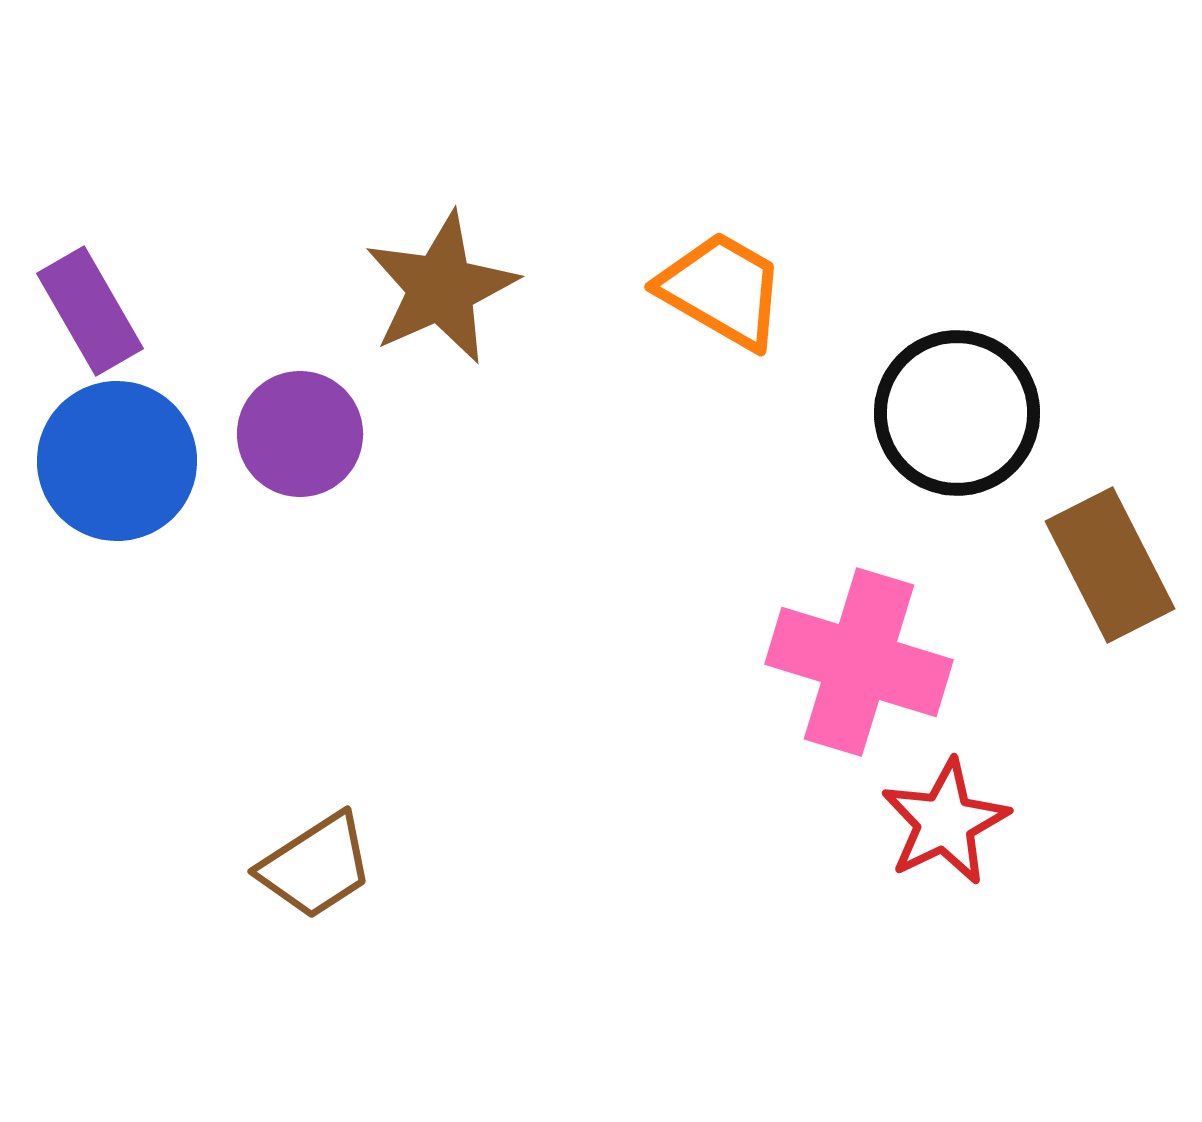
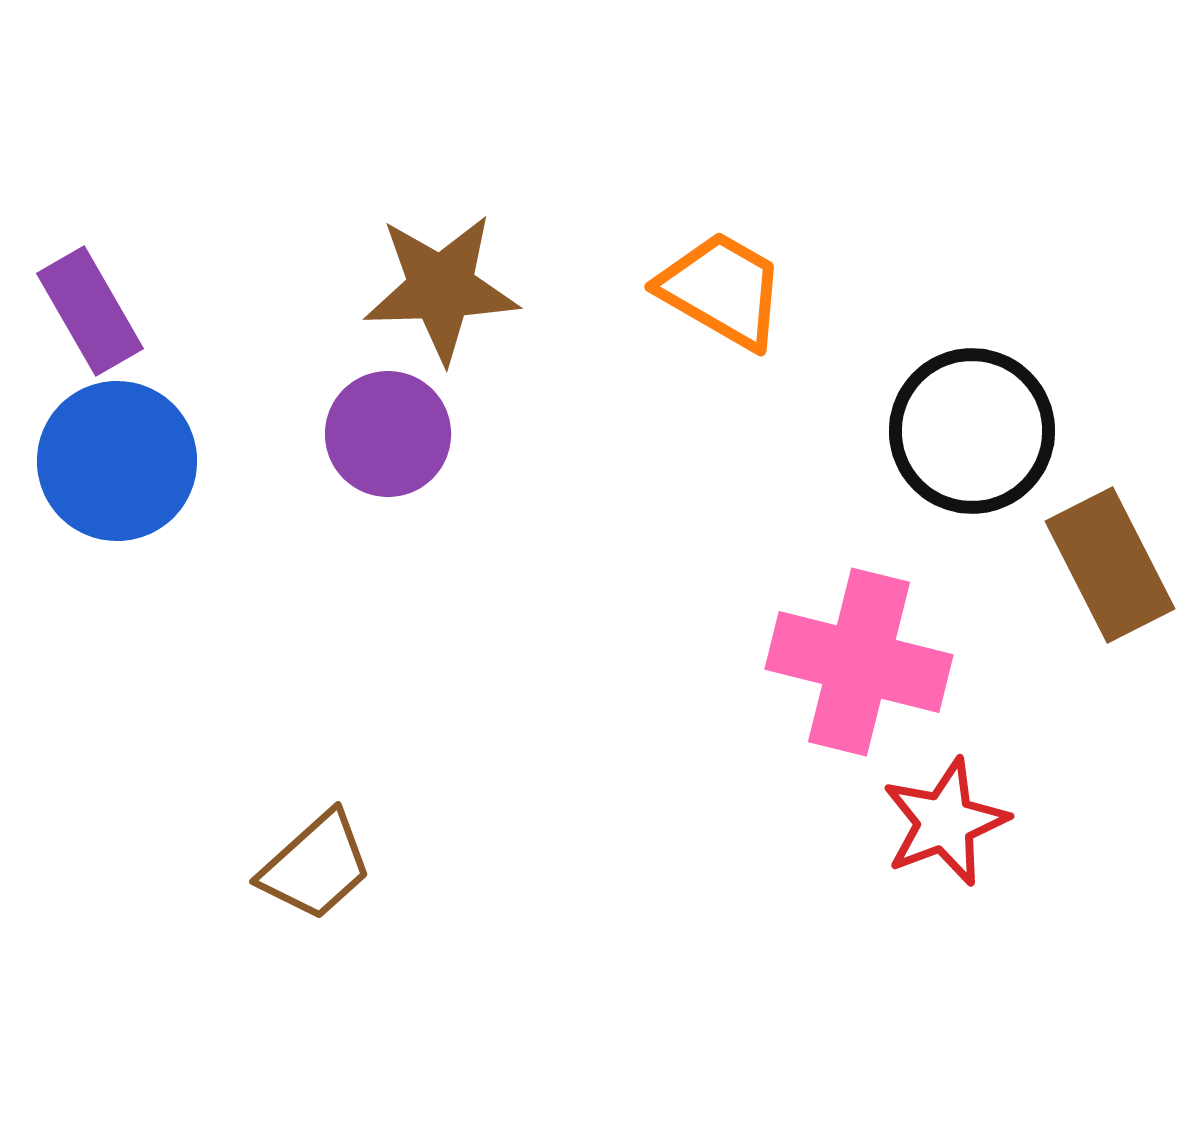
brown star: rotated 22 degrees clockwise
black circle: moved 15 px right, 18 px down
purple circle: moved 88 px right
pink cross: rotated 3 degrees counterclockwise
red star: rotated 5 degrees clockwise
brown trapezoid: rotated 9 degrees counterclockwise
